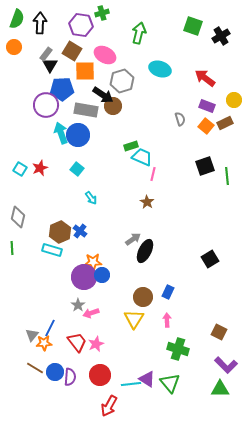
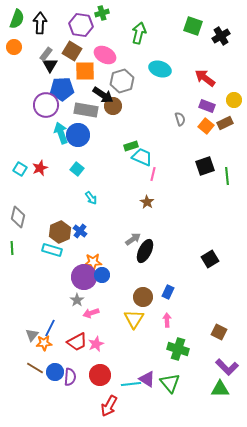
gray star at (78, 305): moved 1 px left, 5 px up
red trapezoid at (77, 342): rotated 100 degrees clockwise
purple L-shape at (226, 365): moved 1 px right, 2 px down
